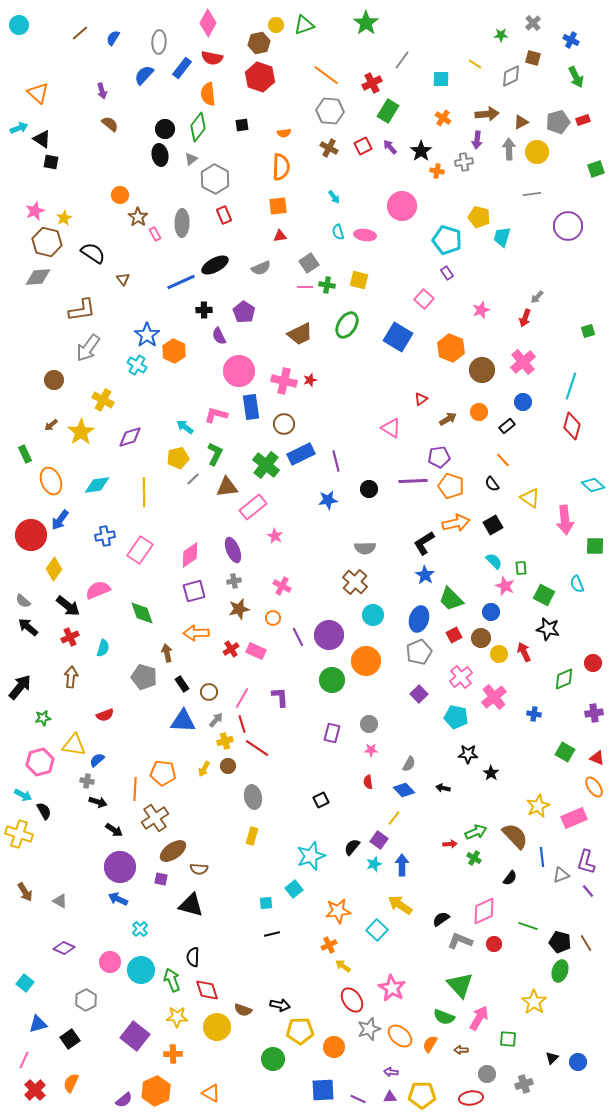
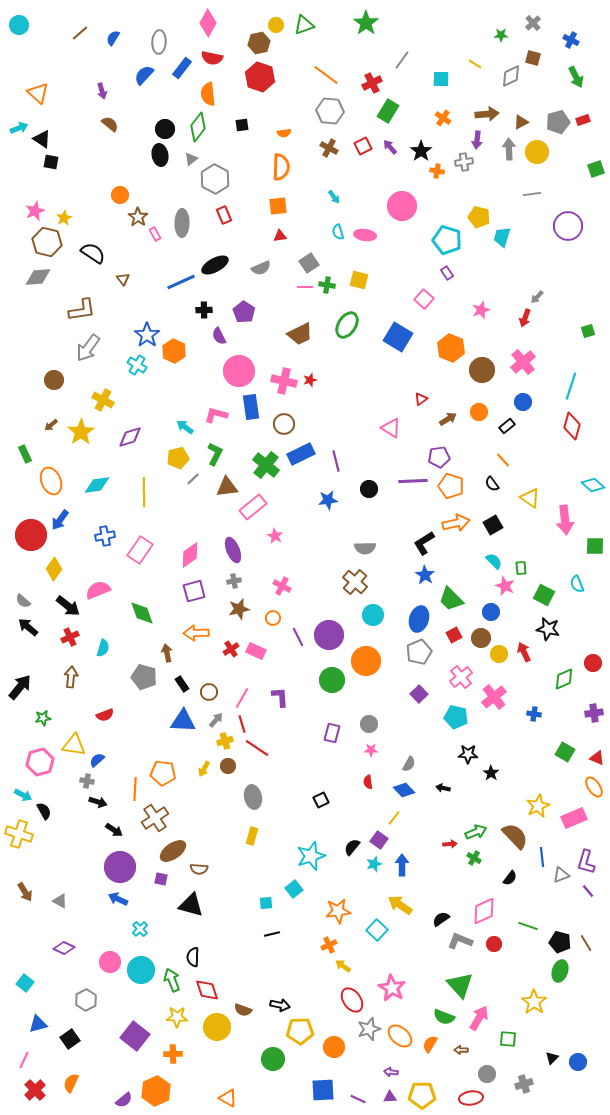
orange triangle at (211, 1093): moved 17 px right, 5 px down
